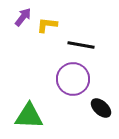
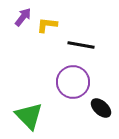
purple circle: moved 3 px down
green triangle: rotated 44 degrees clockwise
